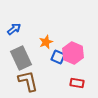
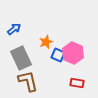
blue square: moved 2 px up
